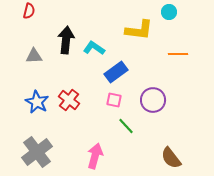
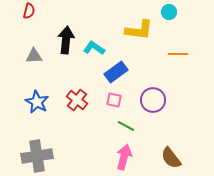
red cross: moved 8 px right
green line: rotated 18 degrees counterclockwise
gray cross: moved 4 px down; rotated 28 degrees clockwise
pink arrow: moved 29 px right, 1 px down
